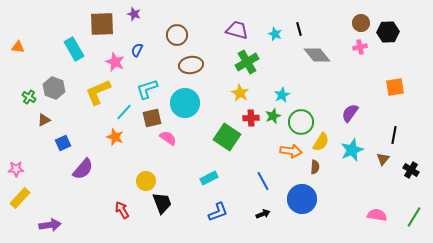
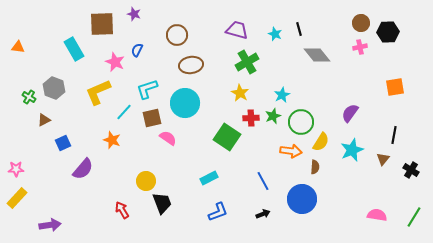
orange star at (115, 137): moved 3 px left, 3 px down
yellow rectangle at (20, 198): moved 3 px left
